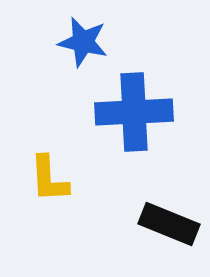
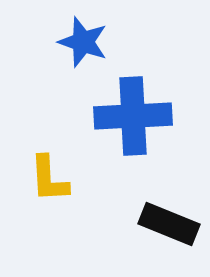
blue star: rotated 6 degrees clockwise
blue cross: moved 1 px left, 4 px down
